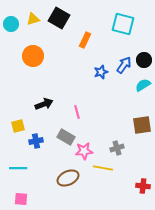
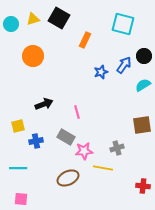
black circle: moved 4 px up
